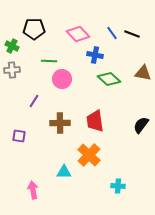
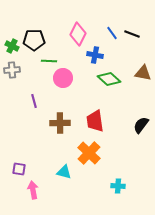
black pentagon: moved 11 px down
pink diamond: rotated 70 degrees clockwise
pink circle: moved 1 px right, 1 px up
purple line: rotated 48 degrees counterclockwise
purple square: moved 33 px down
orange cross: moved 2 px up
cyan triangle: rotated 14 degrees clockwise
